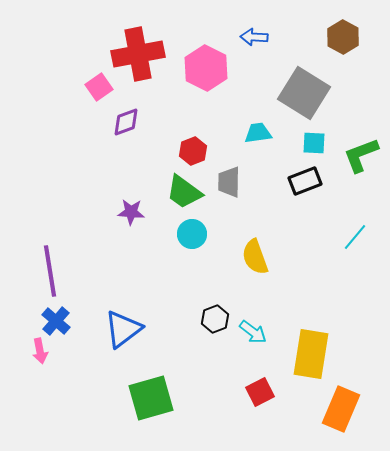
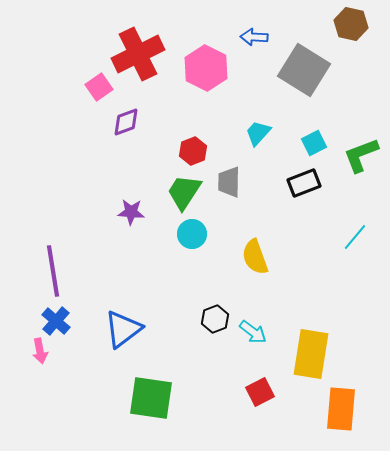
brown hexagon: moved 8 px right, 13 px up; rotated 16 degrees counterclockwise
red cross: rotated 15 degrees counterclockwise
gray square: moved 23 px up
cyan trapezoid: rotated 40 degrees counterclockwise
cyan square: rotated 30 degrees counterclockwise
black rectangle: moved 1 px left, 2 px down
green trapezoid: rotated 87 degrees clockwise
purple line: moved 3 px right
green square: rotated 24 degrees clockwise
orange rectangle: rotated 18 degrees counterclockwise
